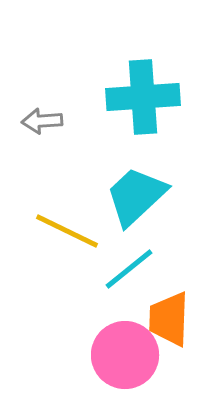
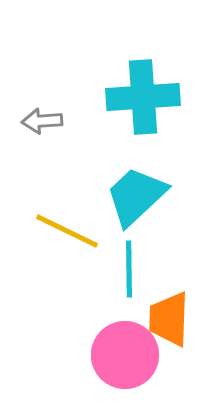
cyan line: rotated 52 degrees counterclockwise
